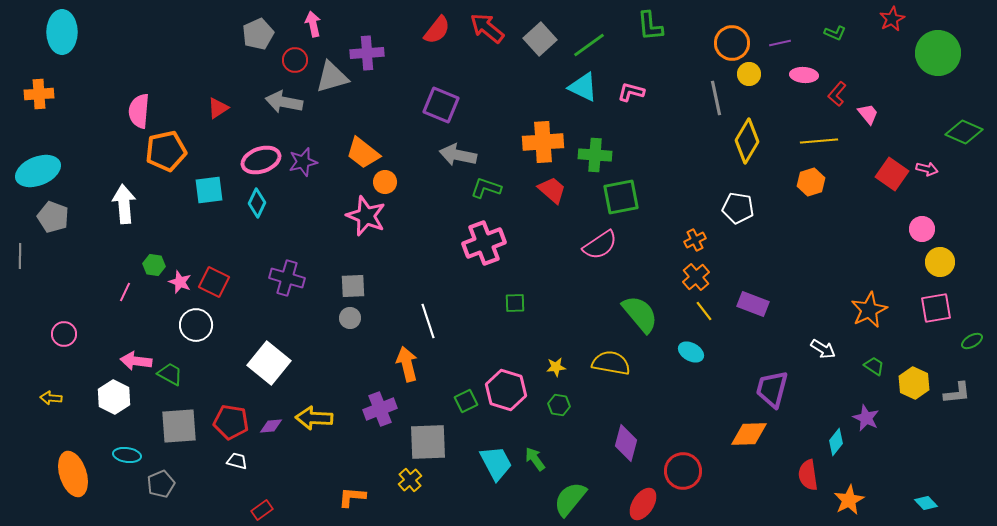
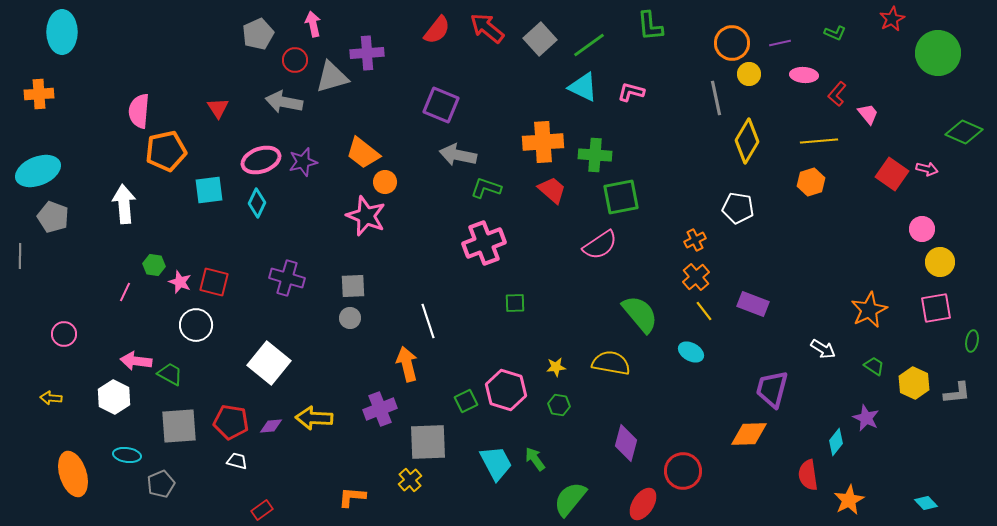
red triangle at (218, 108): rotated 30 degrees counterclockwise
red square at (214, 282): rotated 12 degrees counterclockwise
green ellipse at (972, 341): rotated 50 degrees counterclockwise
